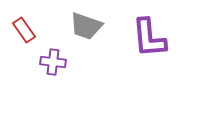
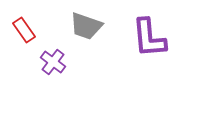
purple cross: rotated 30 degrees clockwise
